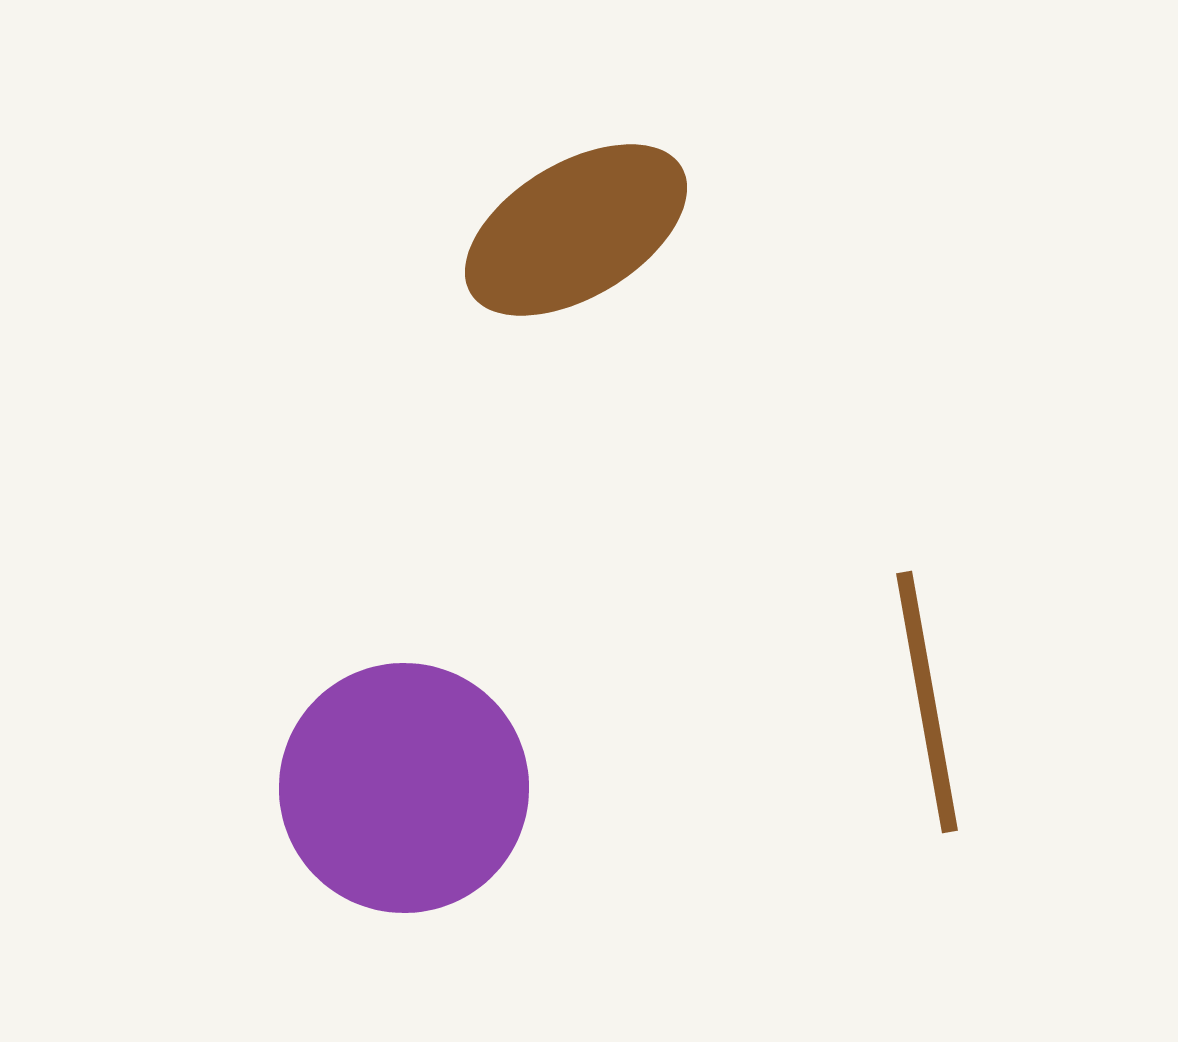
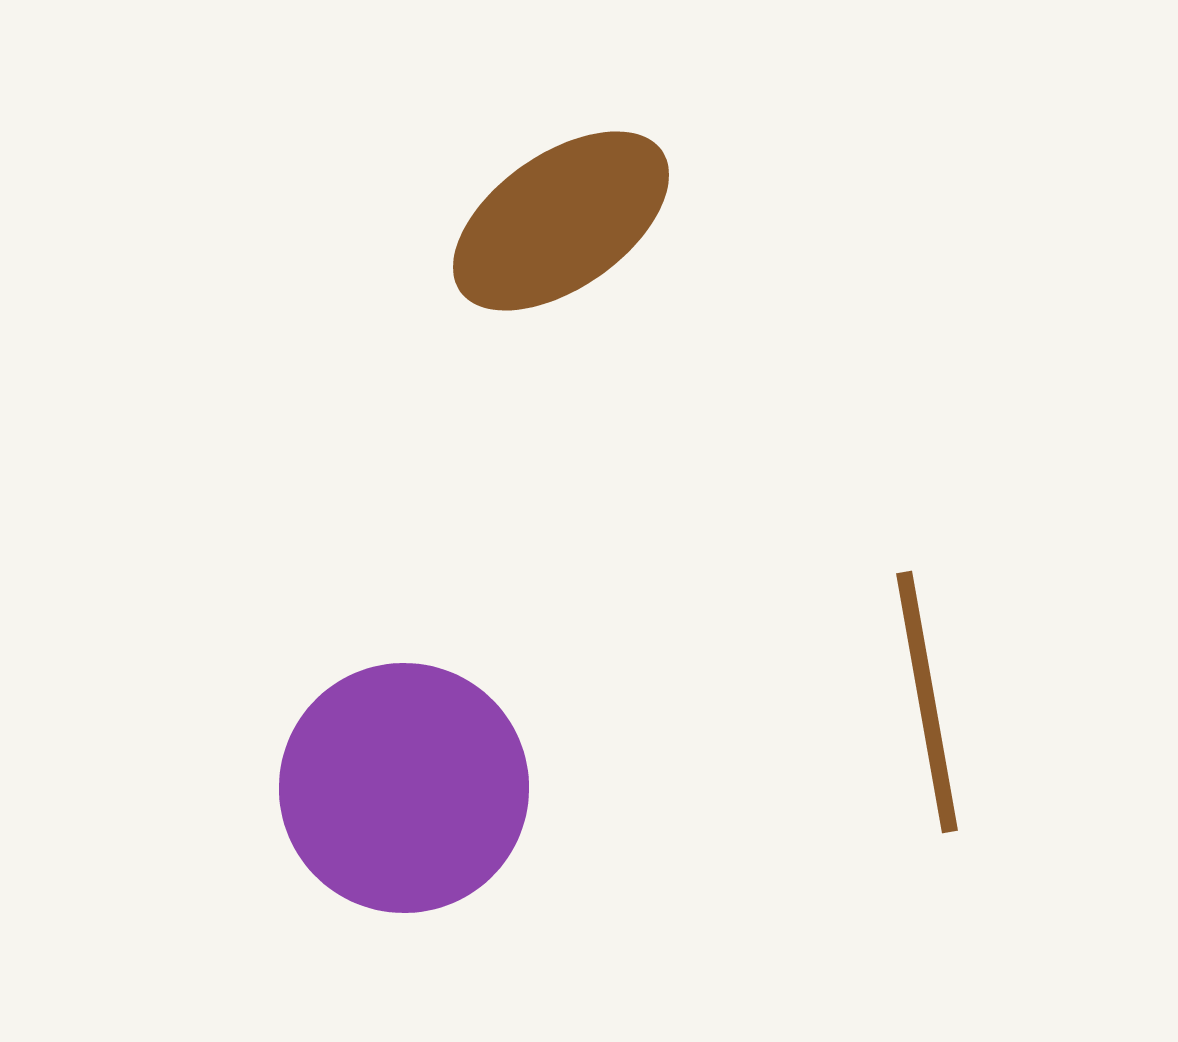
brown ellipse: moved 15 px left, 9 px up; rotated 4 degrees counterclockwise
